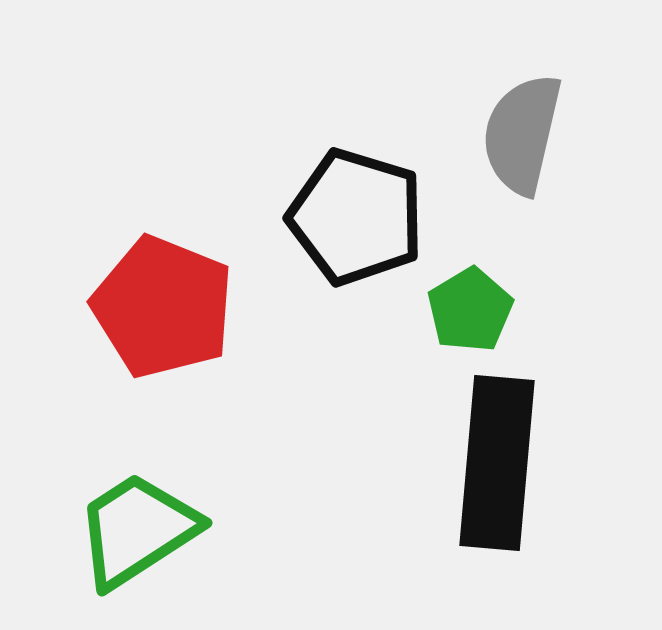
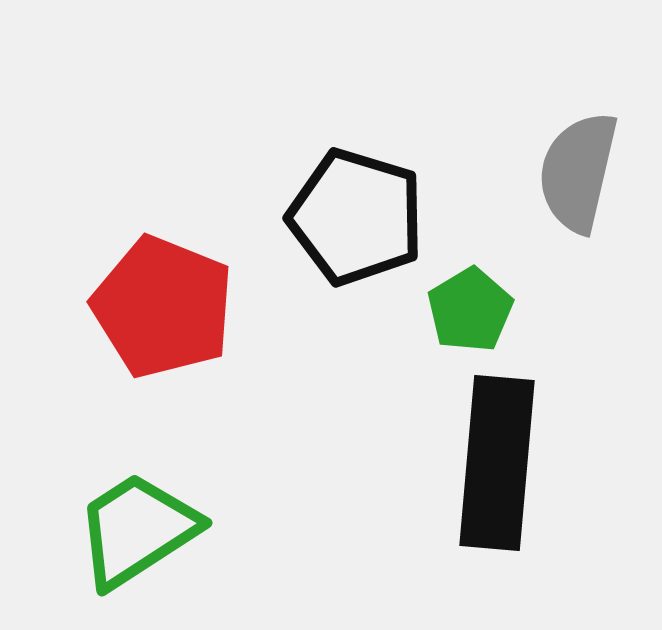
gray semicircle: moved 56 px right, 38 px down
